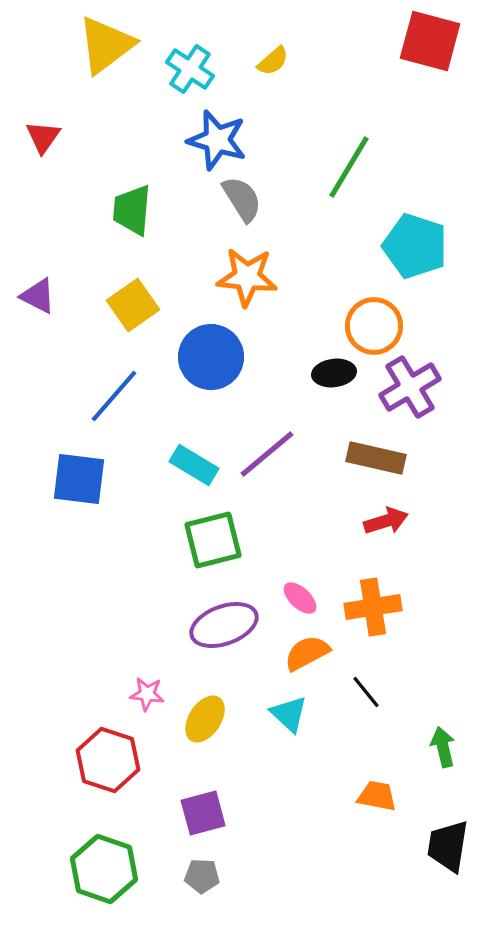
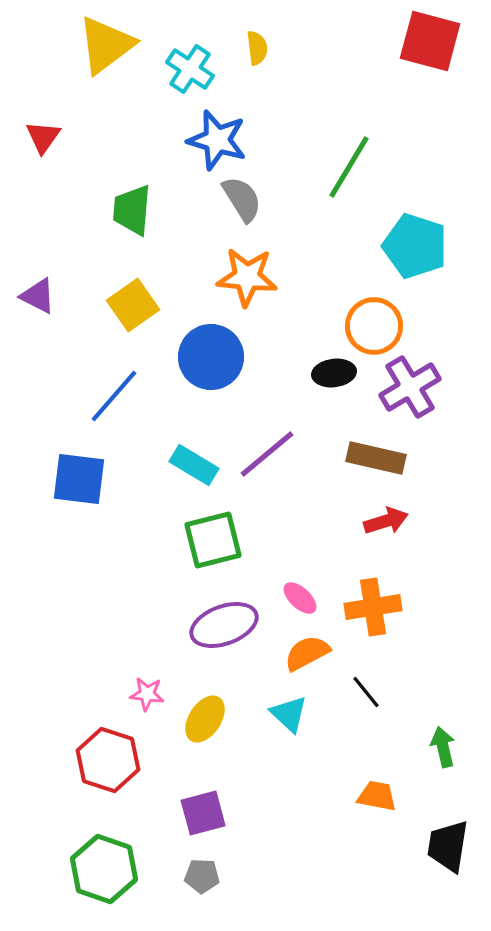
yellow semicircle: moved 16 px left, 13 px up; rotated 56 degrees counterclockwise
